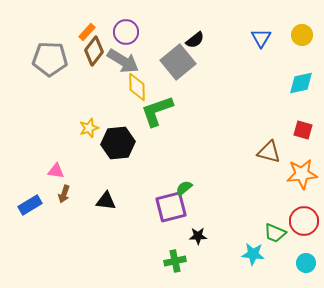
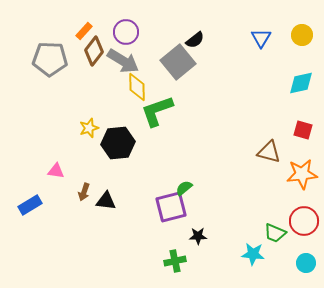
orange rectangle: moved 3 px left, 1 px up
brown arrow: moved 20 px right, 2 px up
